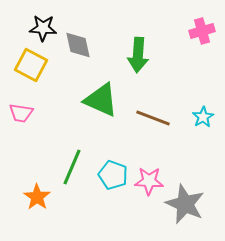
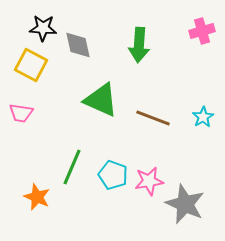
green arrow: moved 1 px right, 10 px up
pink star: rotated 12 degrees counterclockwise
orange star: rotated 12 degrees counterclockwise
